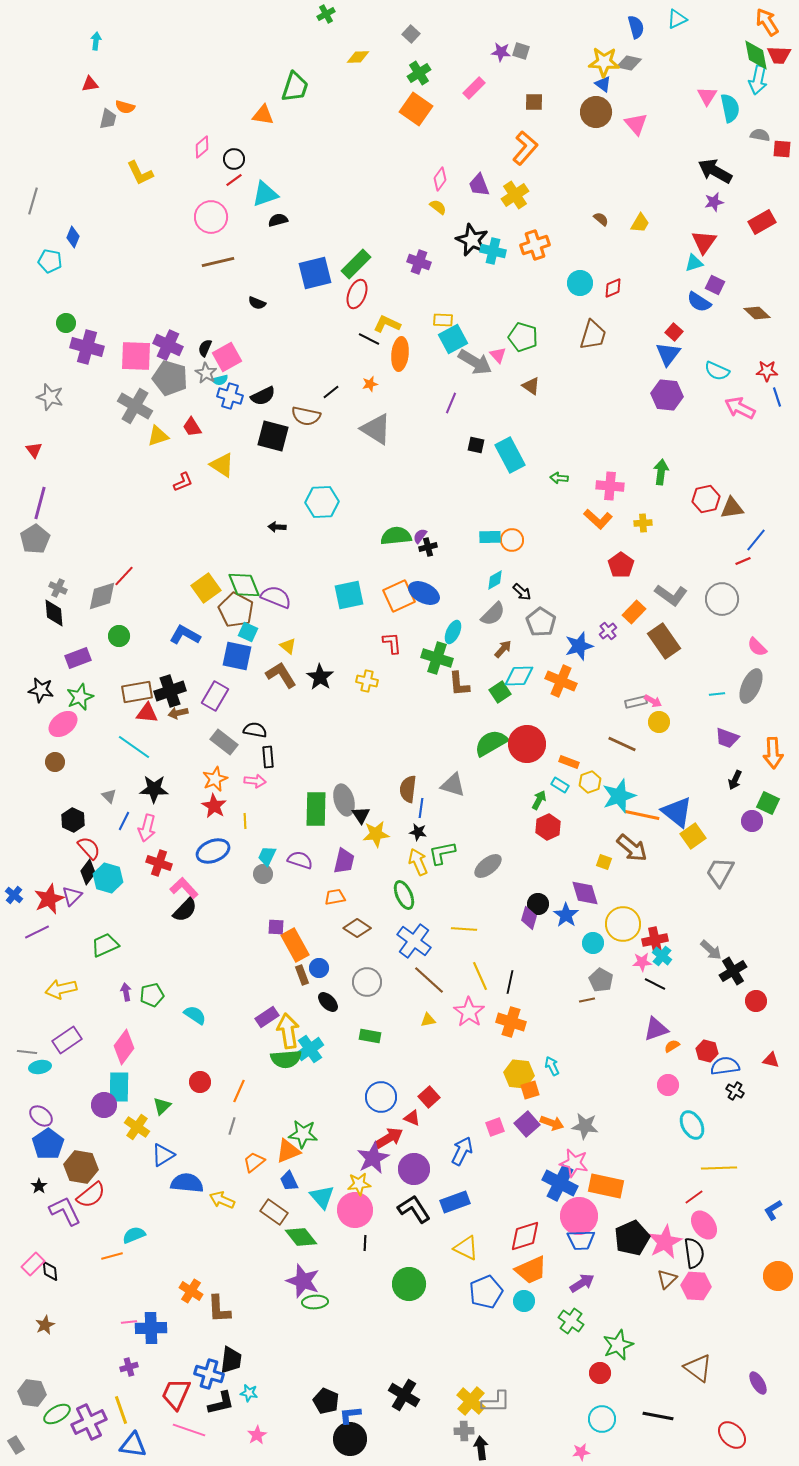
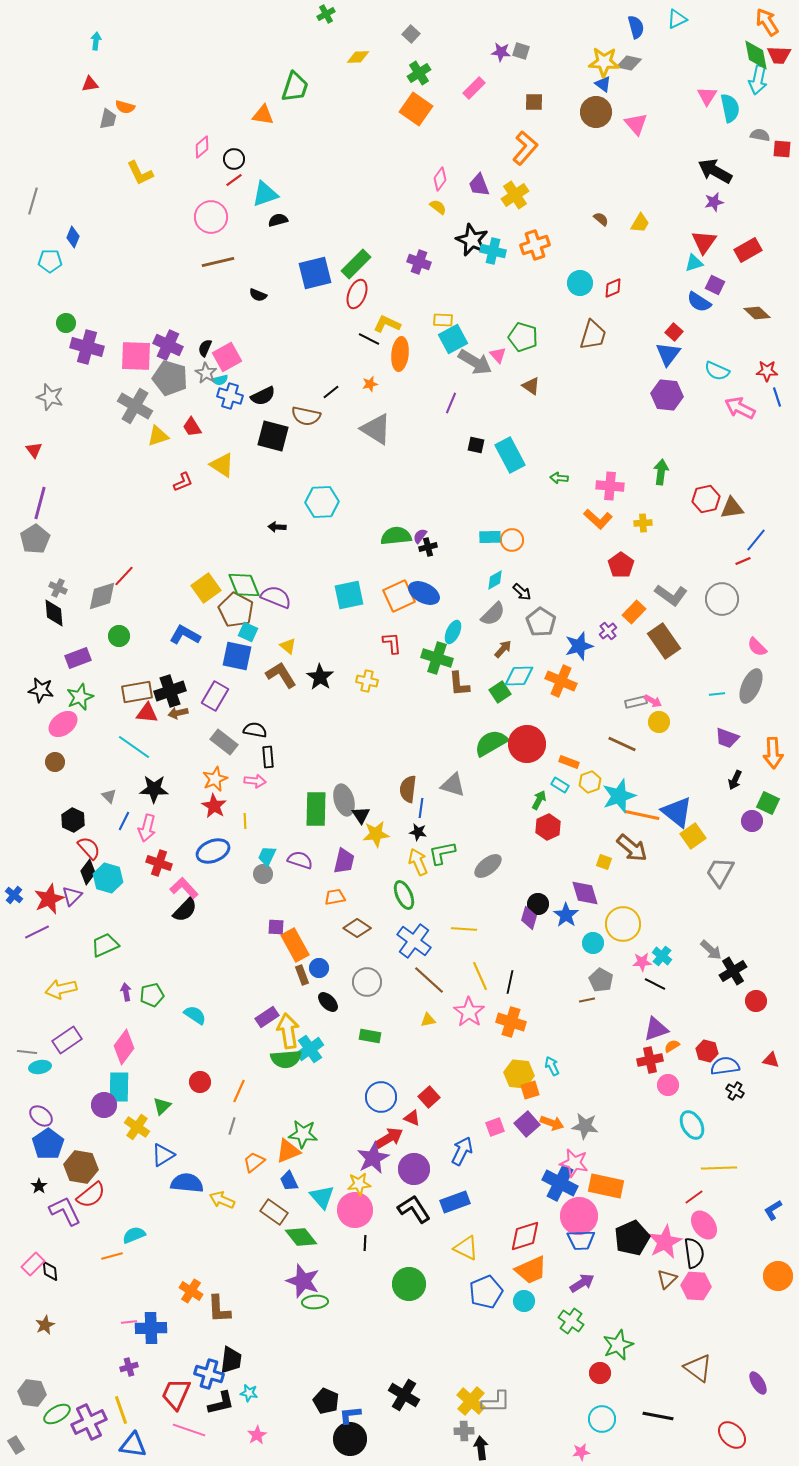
red rectangle at (762, 222): moved 14 px left, 28 px down
cyan pentagon at (50, 261): rotated 10 degrees counterclockwise
black semicircle at (257, 303): moved 1 px right, 8 px up
red cross at (655, 940): moved 5 px left, 120 px down
